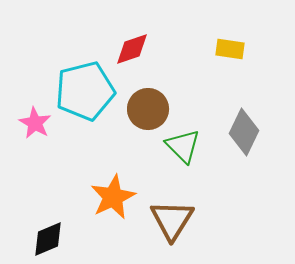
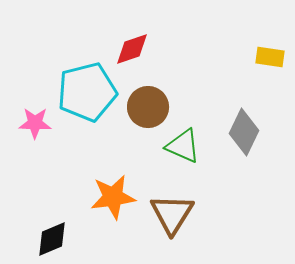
yellow rectangle: moved 40 px right, 8 px down
cyan pentagon: moved 2 px right, 1 px down
brown circle: moved 2 px up
pink star: rotated 28 degrees counterclockwise
green triangle: rotated 21 degrees counterclockwise
orange star: rotated 18 degrees clockwise
brown triangle: moved 6 px up
black diamond: moved 4 px right
